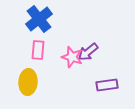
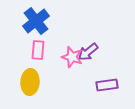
blue cross: moved 3 px left, 2 px down
yellow ellipse: moved 2 px right
